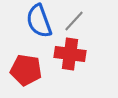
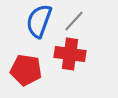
blue semicircle: rotated 40 degrees clockwise
